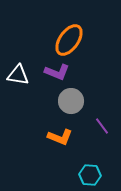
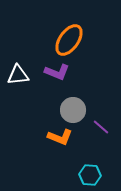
white triangle: rotated 15 degrees counterclockwise
gray circle: moved 2 px right, 9 px down
purple line: moved 1 px left, 1 px down; rotated 12 degrees counterclockwise
